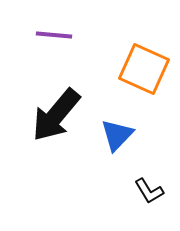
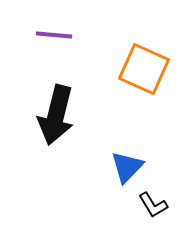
black arrow: rotated 26 degrees counterclockwise
blue triangle: moved 10 px right, 32 px down
black L-shape: moved 4 px right, 14 px down
